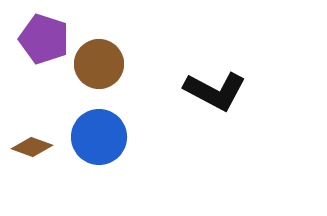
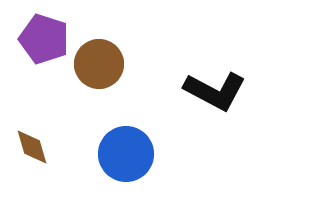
blue circle: moved 27 px right, 17 px down
brown diamond: rotated 54 degrees clockwise
